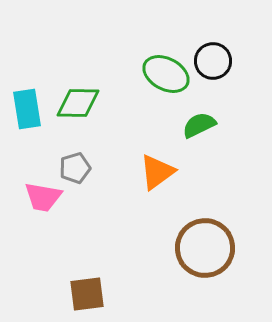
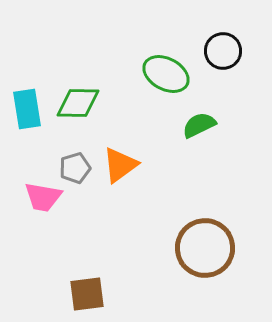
black circle: moved 10 px right, 10 px up
orange triangle: moved 37 px left, 7 px up
